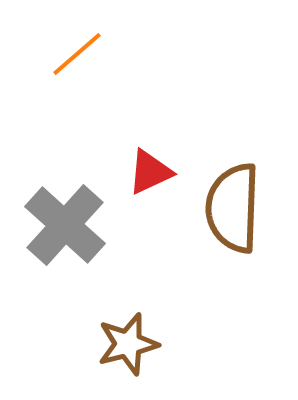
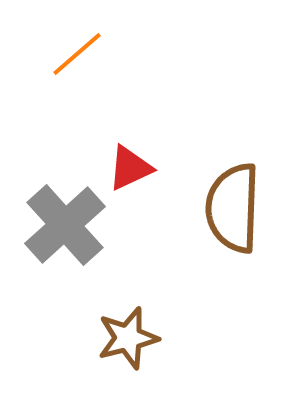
red triangle: moved 20 px left, 4 px up
gray cross: rotated 6 degrees clockwise
brown star: moved 6 px up
